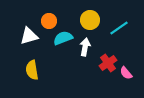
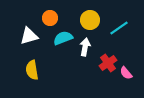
orange circle: moved 1 px right, 3 px up
